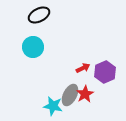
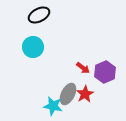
red arrow: rotated 64 degrees clockwise
gray ellipse: moved 2 px left, 1 px up
